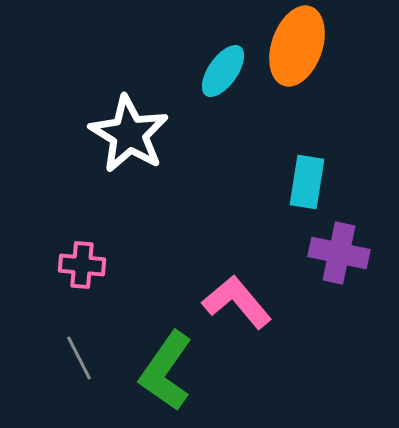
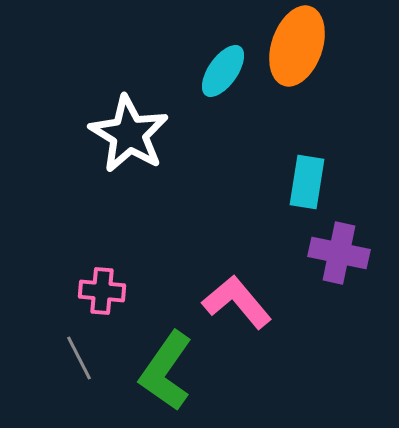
pink cross: moved 20 px right, 26 px down
